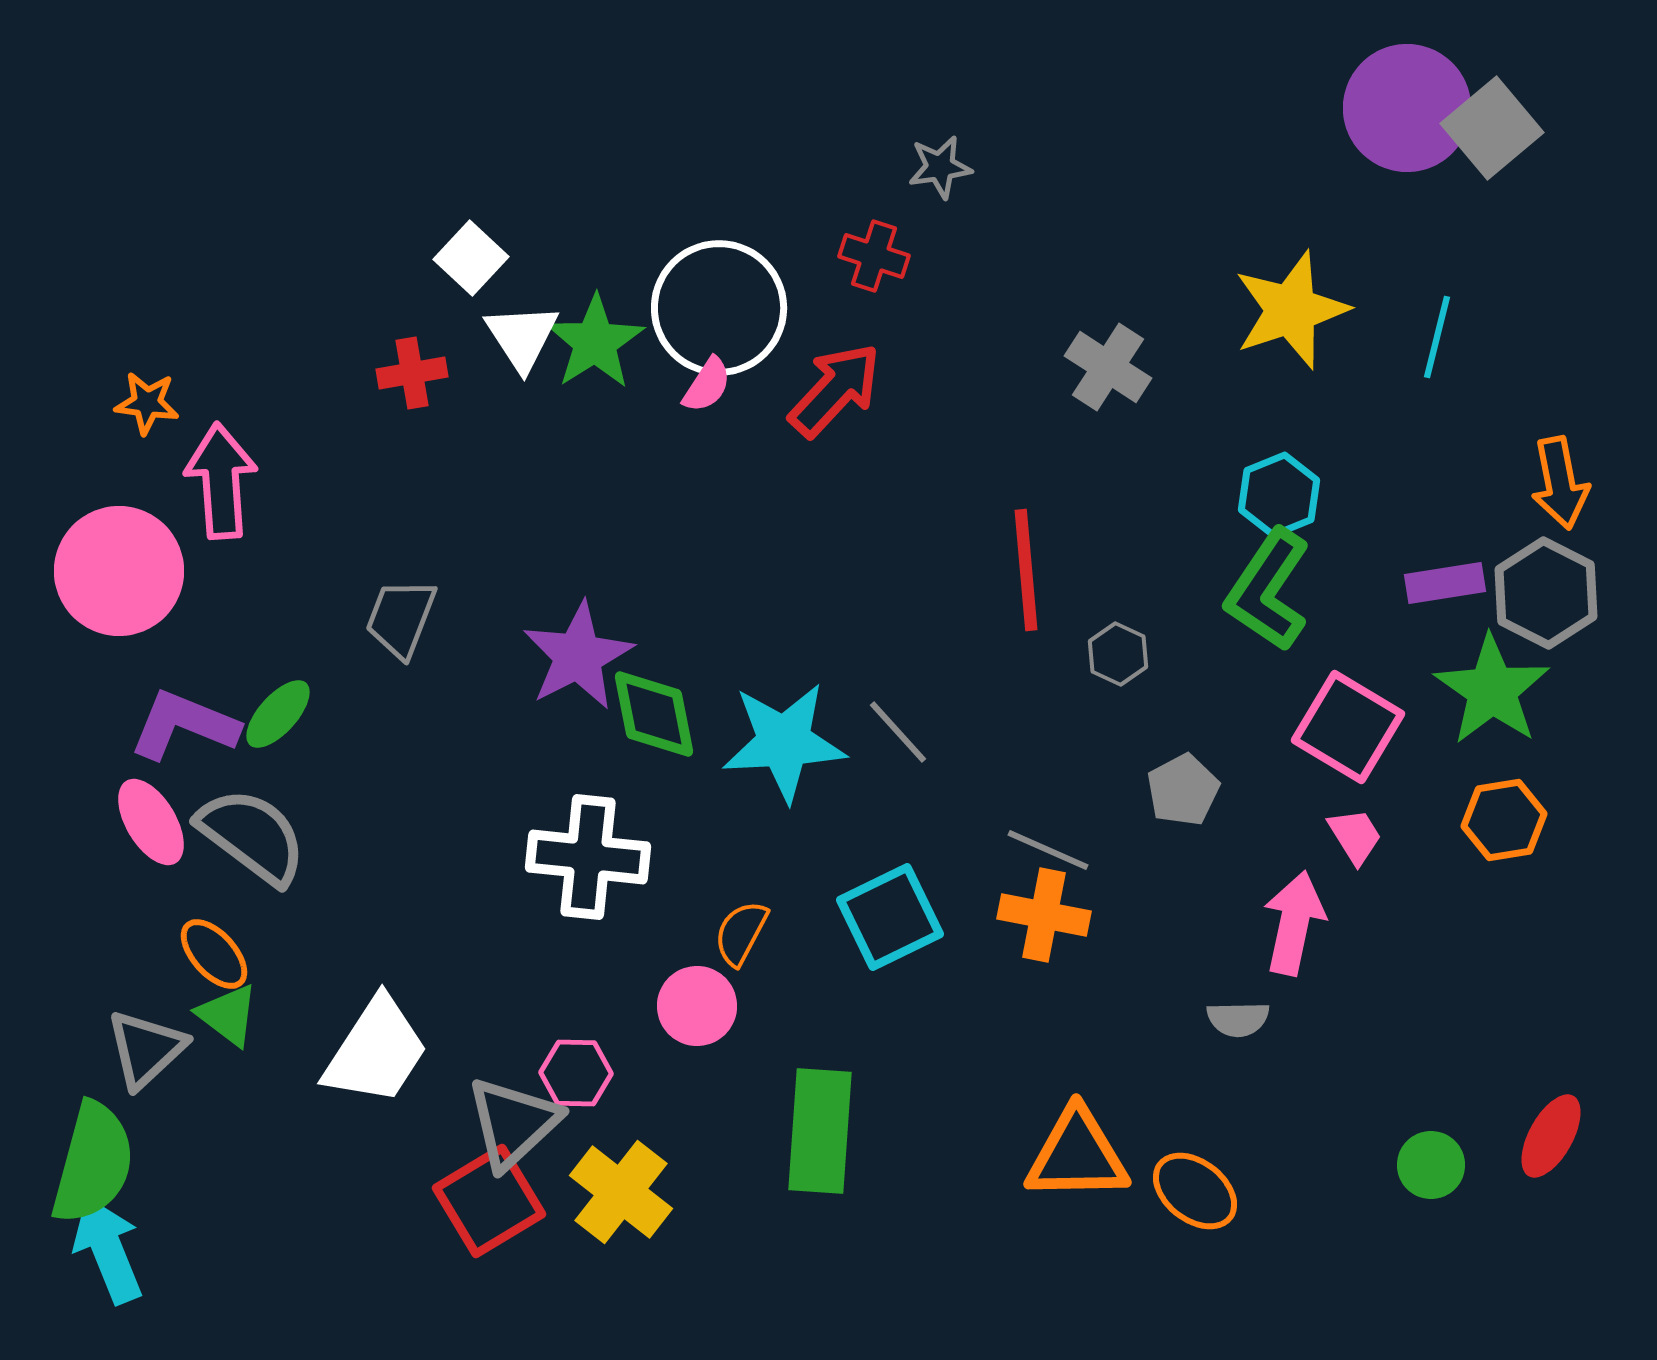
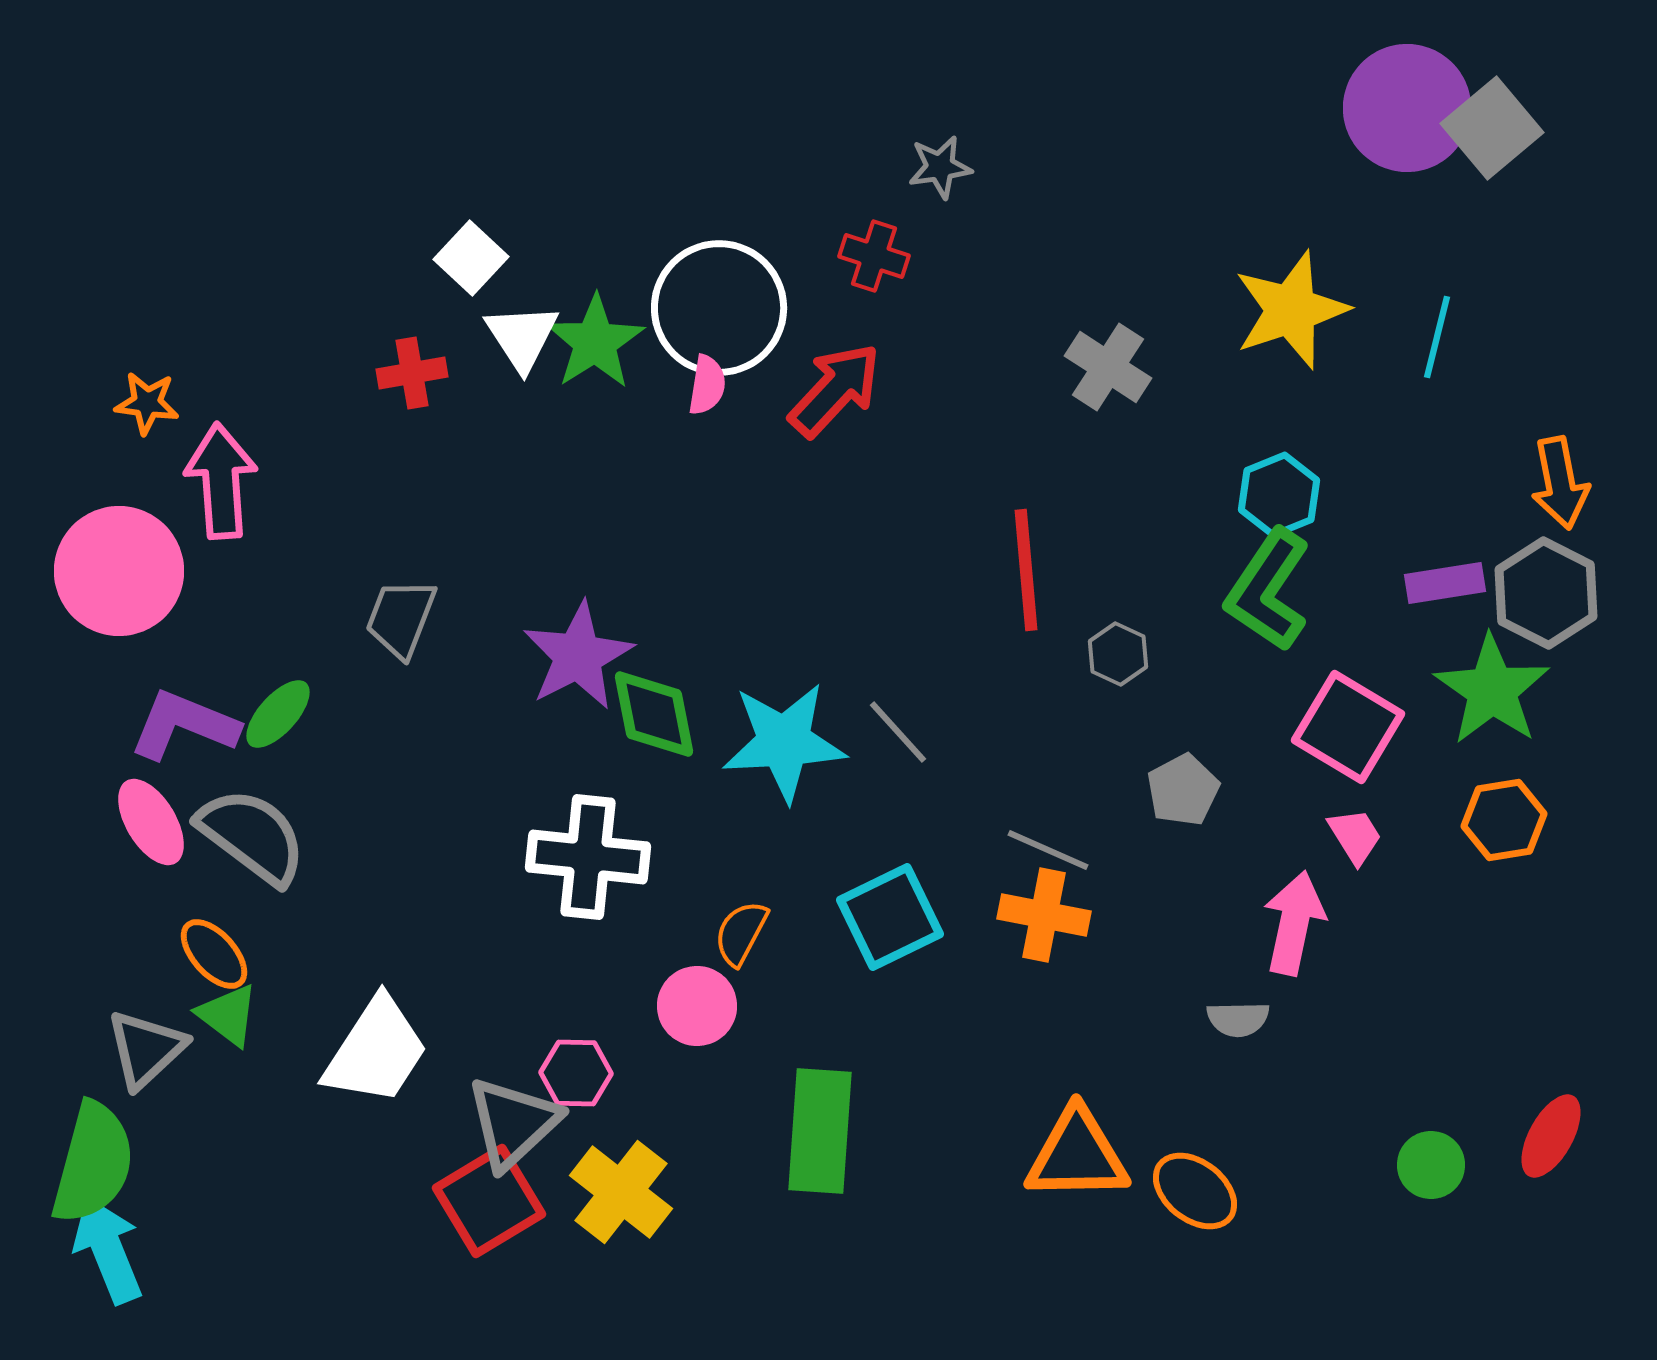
pink semicircle at (707, 385): rotated 24 degrees counterclockwise
